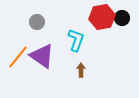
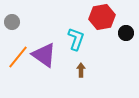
black circle: moved 4 px right, 15 px down
gray circle: moved 25 px left
cyan L-shape: moved 1 px up
purple triangle: moved 2 px right, 1 px up
